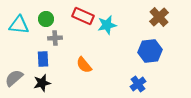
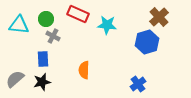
red rectangle: moved 5 px left, 2 px up
cyan star: rotated 18 degrees clockwise
gray cross: moved 2 px left, 2 px up; rotated 32 degrees clockwise
blue hexagon: moved 3 px left, 9 px up; rotated 10 degrees counterclockwise
orange semicircle: moved 5 px down; rotated 42 degrees clockwise
gray semicircle: moved 1 px right, 1 px down
black star: moved 1 px up
